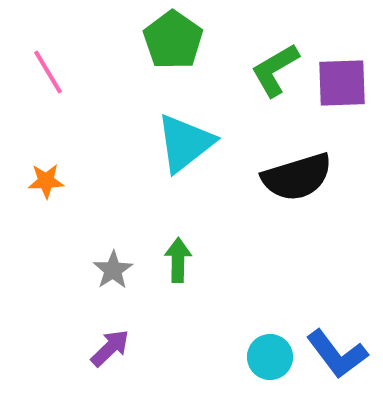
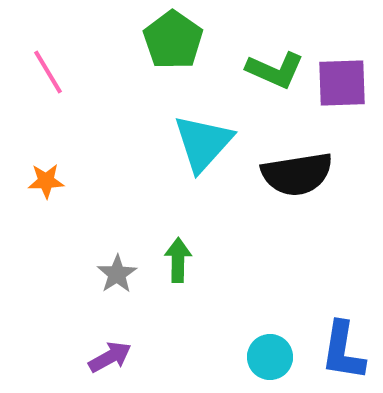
green L-shape: rotated 126 degrees counterclockwise
cyan triangle: moved 18 px right; rotated 10 degrees counterclockwise
black semicircle: moved 3 px up; rotated 8 degrees clockwise
gray star: moved 4 px right, 4 px down
purple arrow: moved 9 px down; rotated 15 degrees clockwise
blue L-shape: moved 6 px right, 3 px up; rotated 46 degrees clockwise
